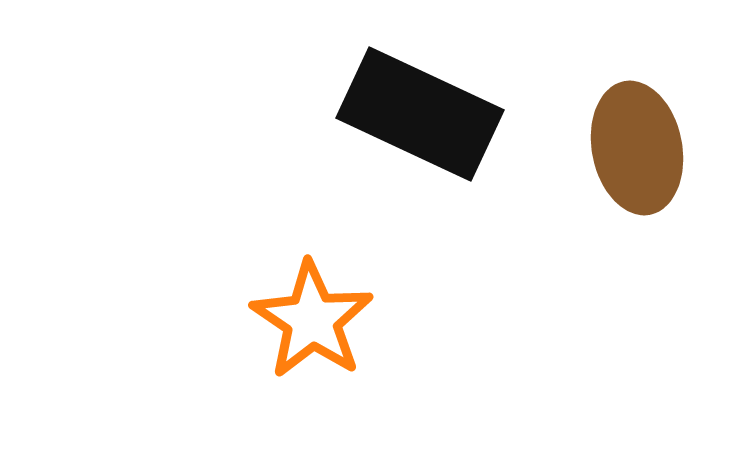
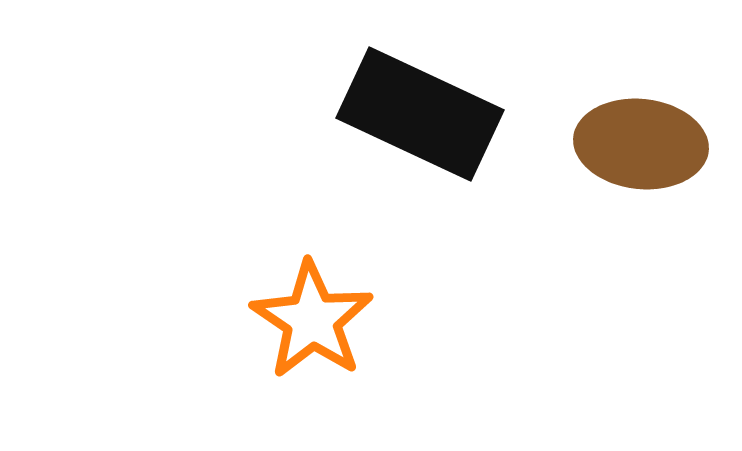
brown ellipse: moved 4 px right, 4 px up; rotated 73 degrees counterclockwise
